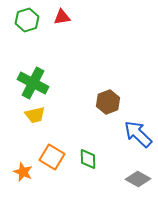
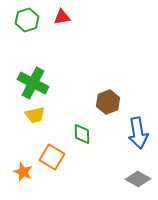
blue arrow: moved 1 px up; rotated 144 degrees counterclockwise
green diamond: moved 6 px left, 25 px up
